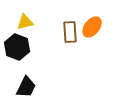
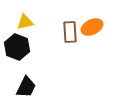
orange ellipse: rotated 25 degrees clockwise
